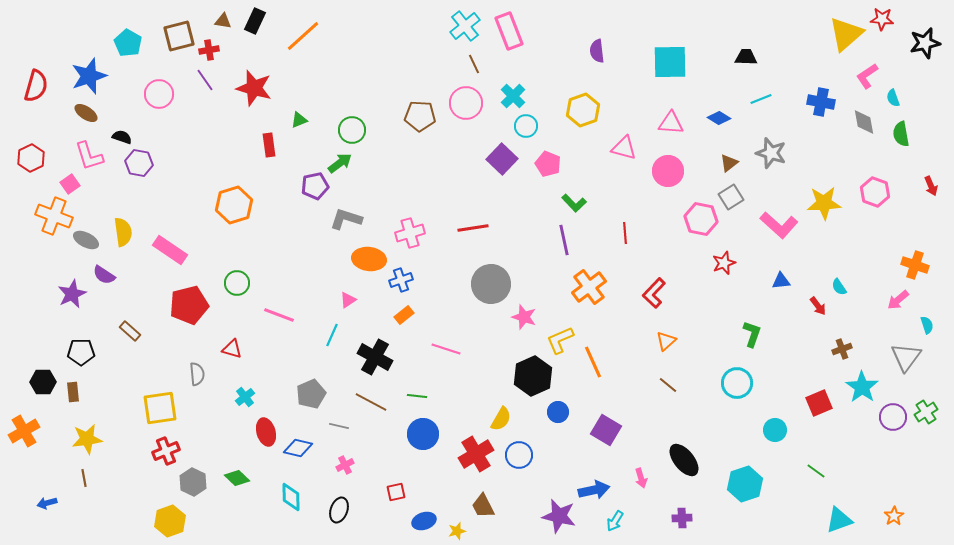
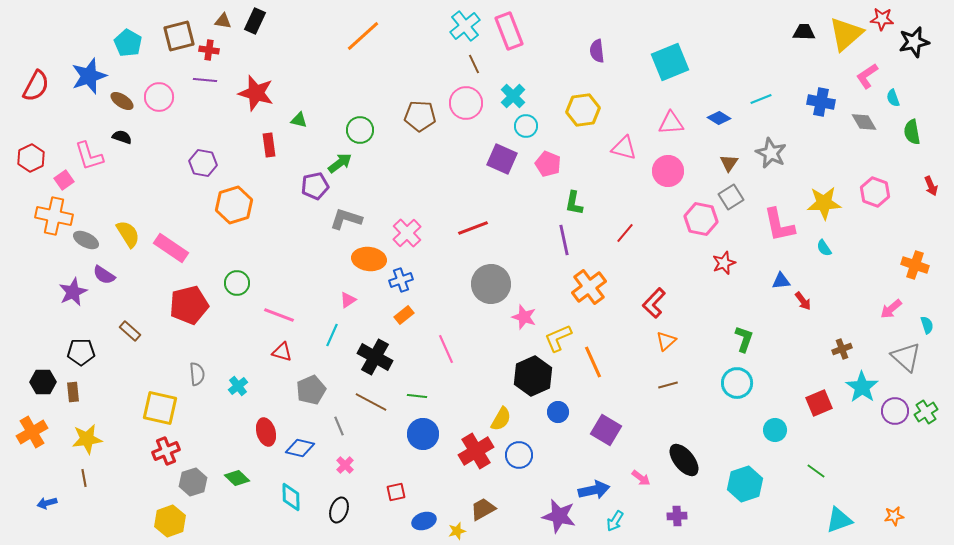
orange line at (303, 36): moved 60 px right
black star at (925, 43): moved 11 px left, 1 px up
red cross at (209, 50): rotated 18 degrees clockwise
black trapezoid at (746, 57): moved 58 px right, 25 px up
cyan square at (670, 62): rotated 21 degrees counterclockwise
purple line at (205, 80): rotated 50 degrees counterclockwise
red semicircle at (36, 86): rotated 12 degrees clockwise
red star at (254, 88): moved 2 px right, 5 px down
pink circle at (159, 94): moved 3 px down
yellow hexagon at (583, 110): rotated 12 degrees clockwise
brown ellipse at (86, 113): moved 36 px right, 12 px up
green triangle at (299, 120): rotated 36 degrees clockwise
gray diamond at (864, 122): rotated 20 degrees counterclockwise
pink triangle at (671, 123): rotated 8 degrees counterclockwise
green circle at (352, 130): moved 8 px right
green semicircle at (901, 134): moved 11 px right, 2 px up
gray star at (771, 153): rotated 8 degrees clockwise
purple square at (502, 159): rotated 20 degrees counterclockwise
purple hexagon at (139, 163): moved 64 px right
brown triangle at (729, 163): rotated 18 degrees counterclockwise
pink square at (70, 184): moved 6 px left, 4 px up
green L-shape at (574, 203): rotated 55 degrees clockwise
orange cross at (54, 216): rotated 9 degrees counterclockwise
pink L-shape at (779, 225): rotated 36 degrees clockwise
red line at (473, 228): rotated 12 degrees counterclockwise
yellow semicircle at (123, 232): moved 5 px right, 2 px down; rotated 24 degrees counterclockwise
pink cross at (410, 233): moved 3 px left; rotated 28 degrees counterclockwise
red line at (625, 233): rotated 45 degrees clockwise
pink rectangle at (170, 250): moved 1 px right, 2 px up
cyan semicircle at (839, 287): moved 15 px left, 39 px up
red L-shape at (654, 293): moved 10 px down
purple star at (72, 294): moved 1 px right, 2 px up
pink arrow at (898, 300): moved 7 px left, 9 px down
red arrow at (818, 306): moved 15 px left, 5 px up
green L-shape at (752, 334): moved 8 px left, 5 px down
yellow L-shape at (560, 340): moved 2 px left, 2 px up
red triangle at (232, 349): moved 50 px right, 3 px down
pink line at (446, 349): rotated 48 degrees clockwise
gray triangle at (906, 357): rotated 24 degrees counterclockwise
brown line at (668, 385): rotated 54 degrees counterclockwise
gray pentagon at (311, 394): moved 4 px up
cyan cross at (245, 397): moved 7 px left, 11 px up
yellow square at (160, 408): rotated 21 degrees clockwise
purple circle at (893, 417): moved 2 px right, 6 px up
gray line at (339, 426): rotated 54 degrees clockwise
orange cross at (24, 431): moved 8 px right, 1 px down
blue diamond at (298, 448): moved 2 px right
red cross at (476, 454): moved 3 px up
pink cross at (345, 465): rotated 18 degrees counterclockwise
pink arrow at (641, 478): rotated 36 degrees counterclockwise
gray hexagon at (193, 482): rotated 16 degrees clockwise
brown trapezoid at (483, 506): moved 3 px down; rotated 88 degrees clockwise
orange star at (894, 516): rotated 24 degrees clockwise
purple cross at (682, 518): moved 5 px left, 2 px up
